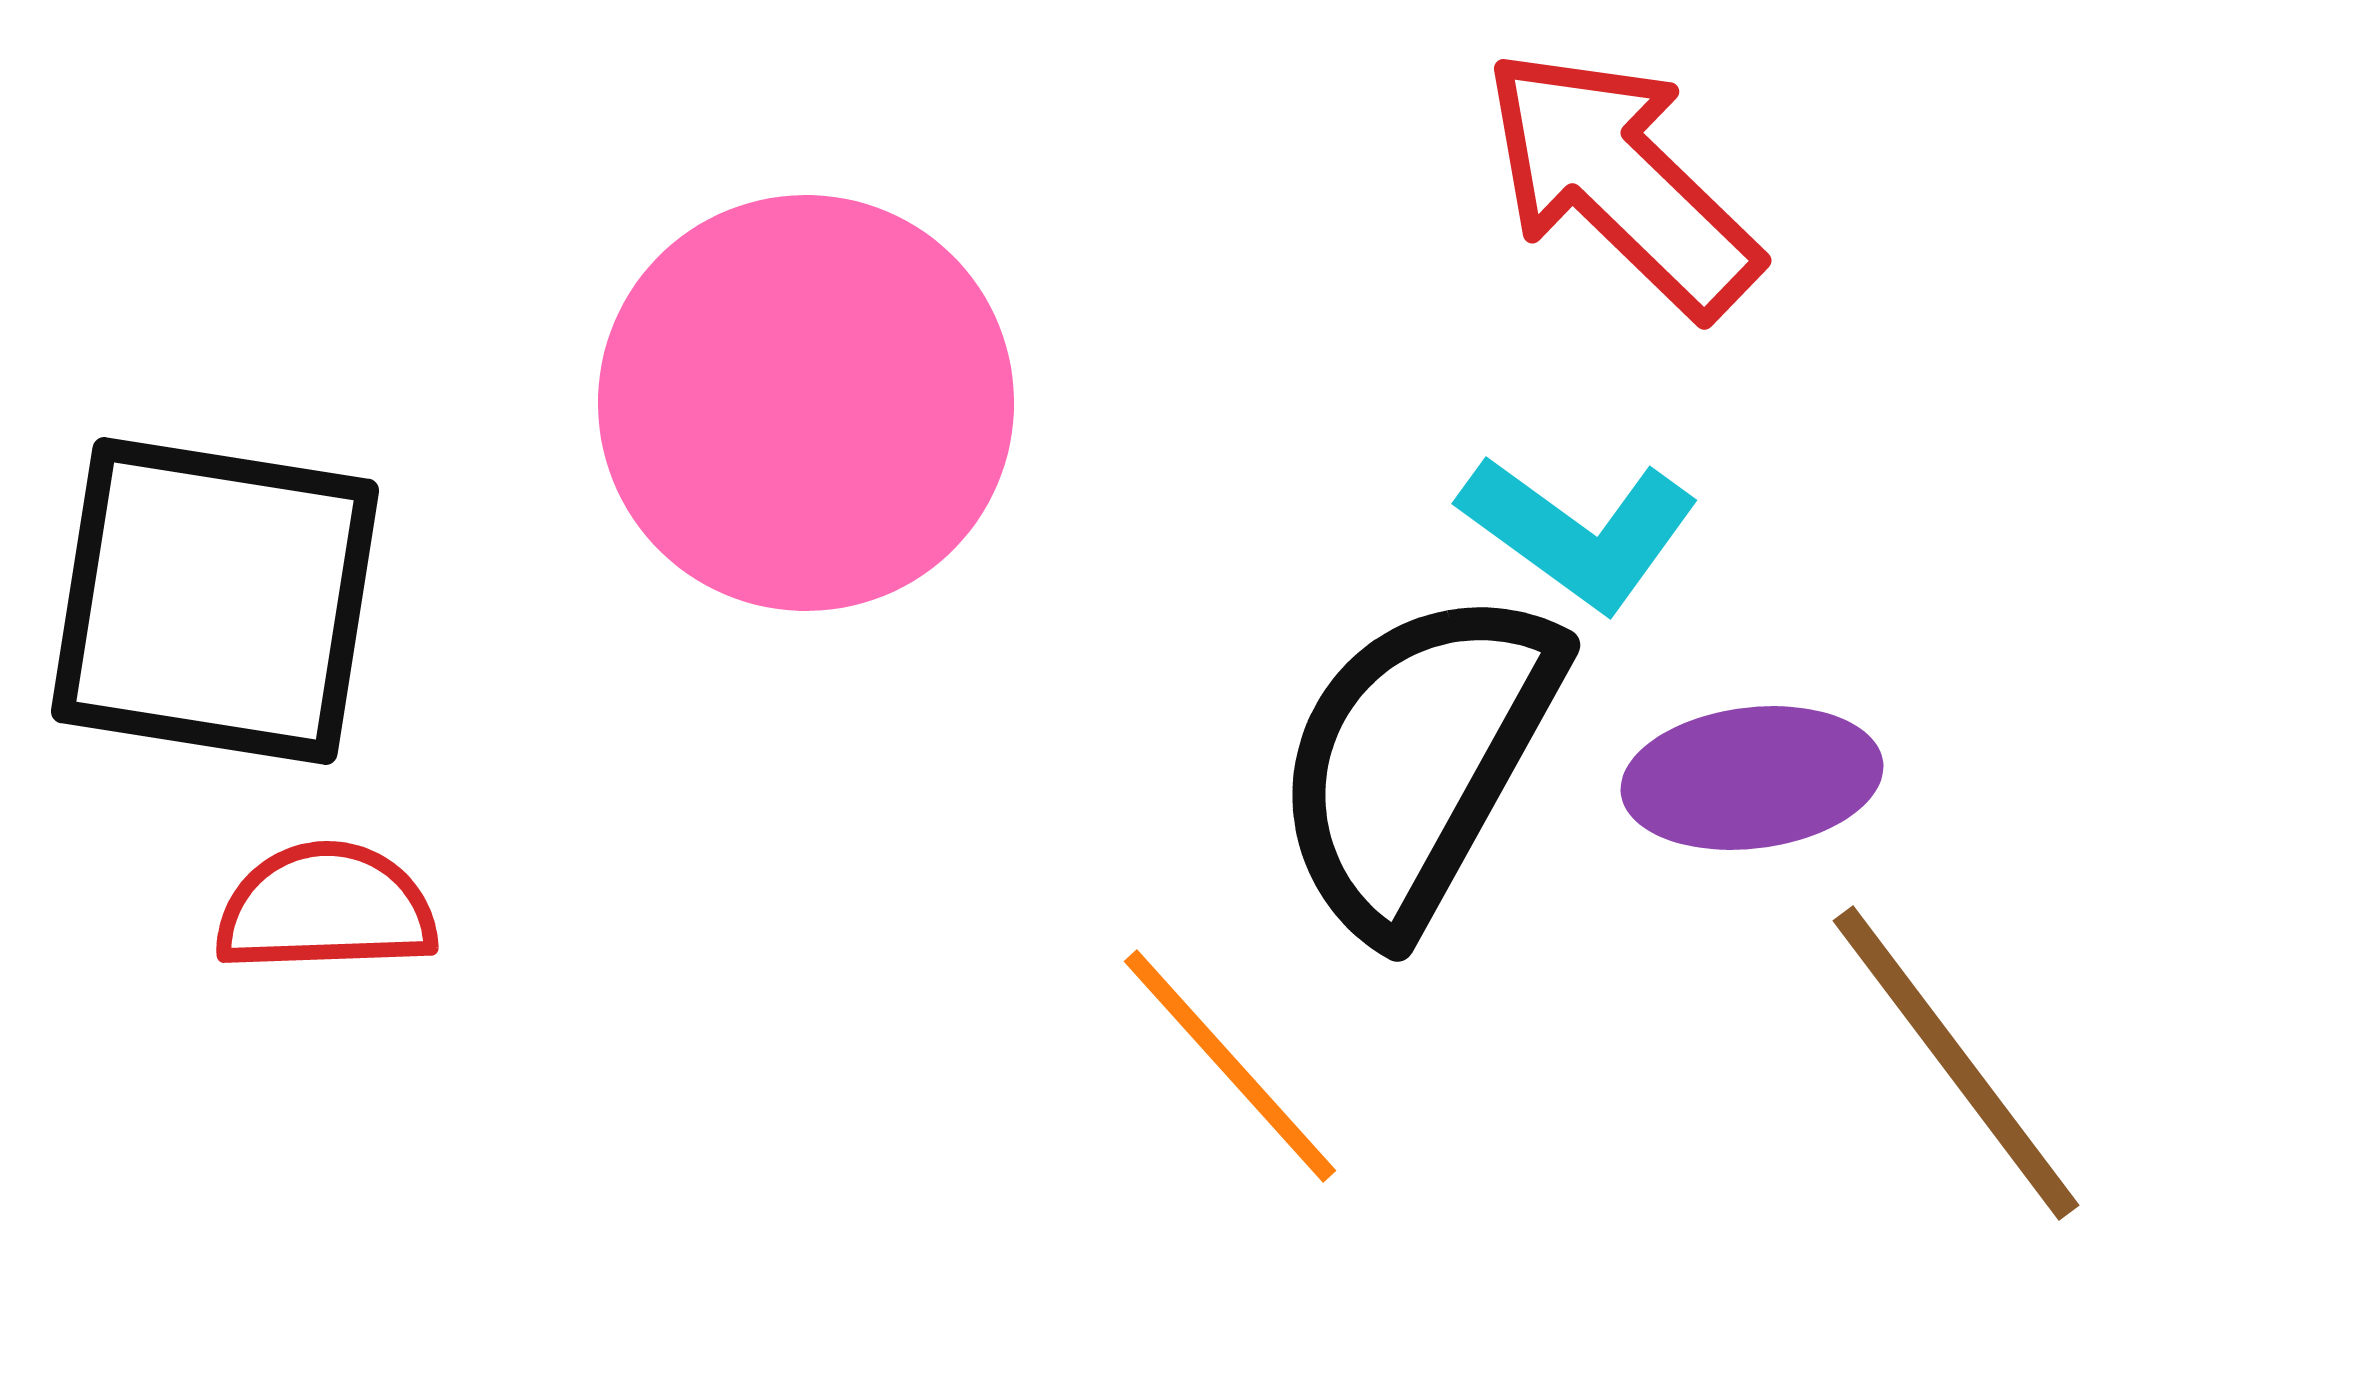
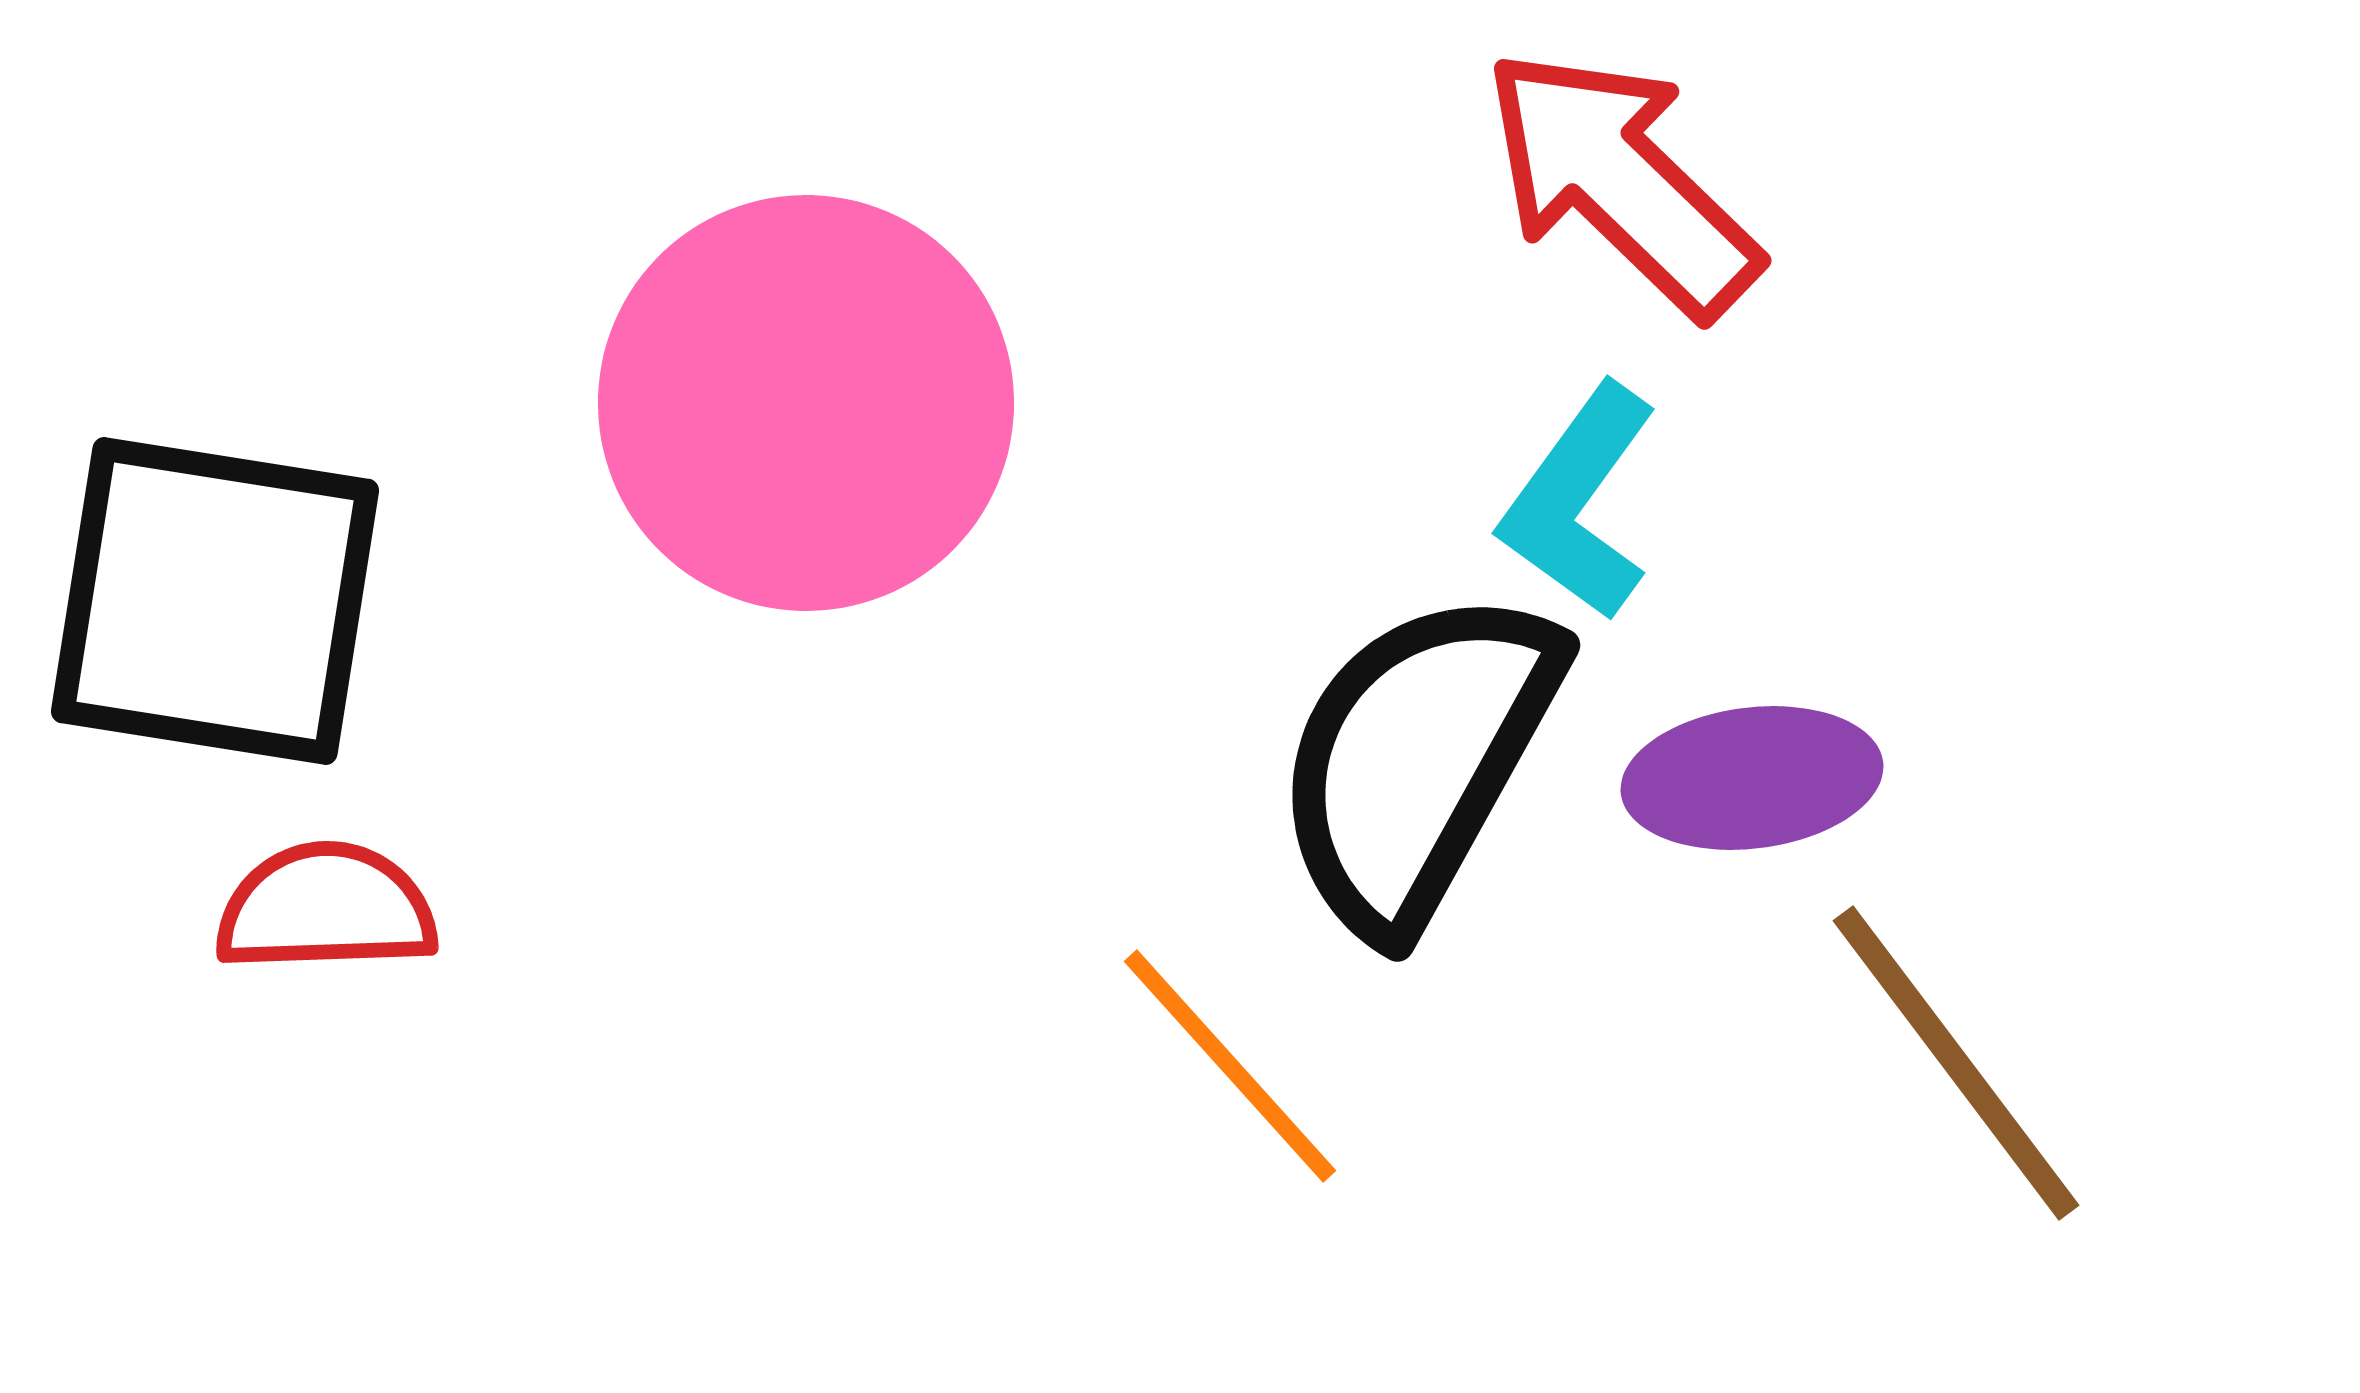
cyan L-shape: moved 30 px up; rotated 90 degrees clockwise
